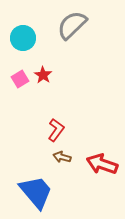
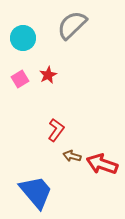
red star: moved 5 px right; rotated 12 degrees clockwise
brown arrow: moved 10 px right, 1 px up
